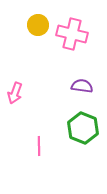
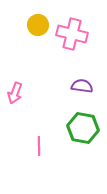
green hexagon: rotated 12 degrees counterclockwise
